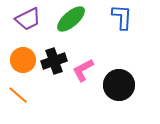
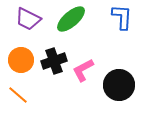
purple trapezoid: rotated 52 degrees clockwise
orange circle: moved 2 px left
